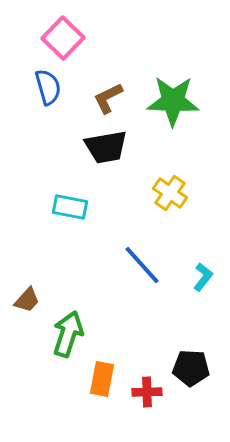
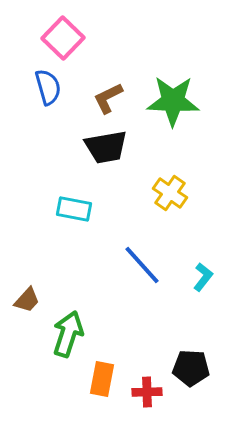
cyan rectangle: moved 4 px right, 2 px down
